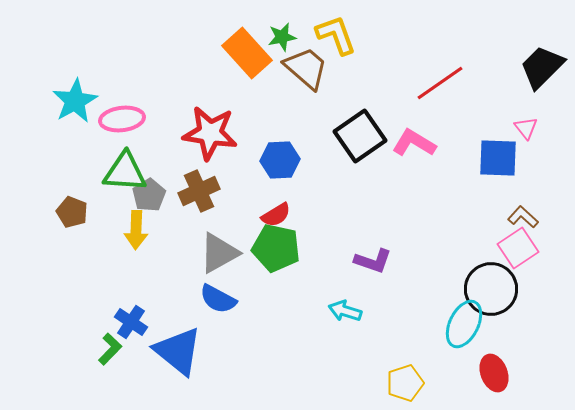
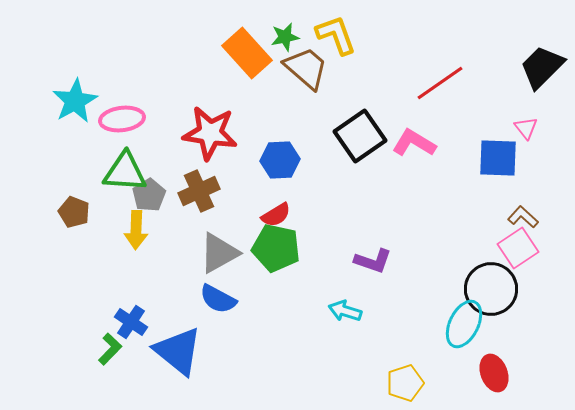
green star: moved 3 px right
brown pentagon: moved 2 px right
